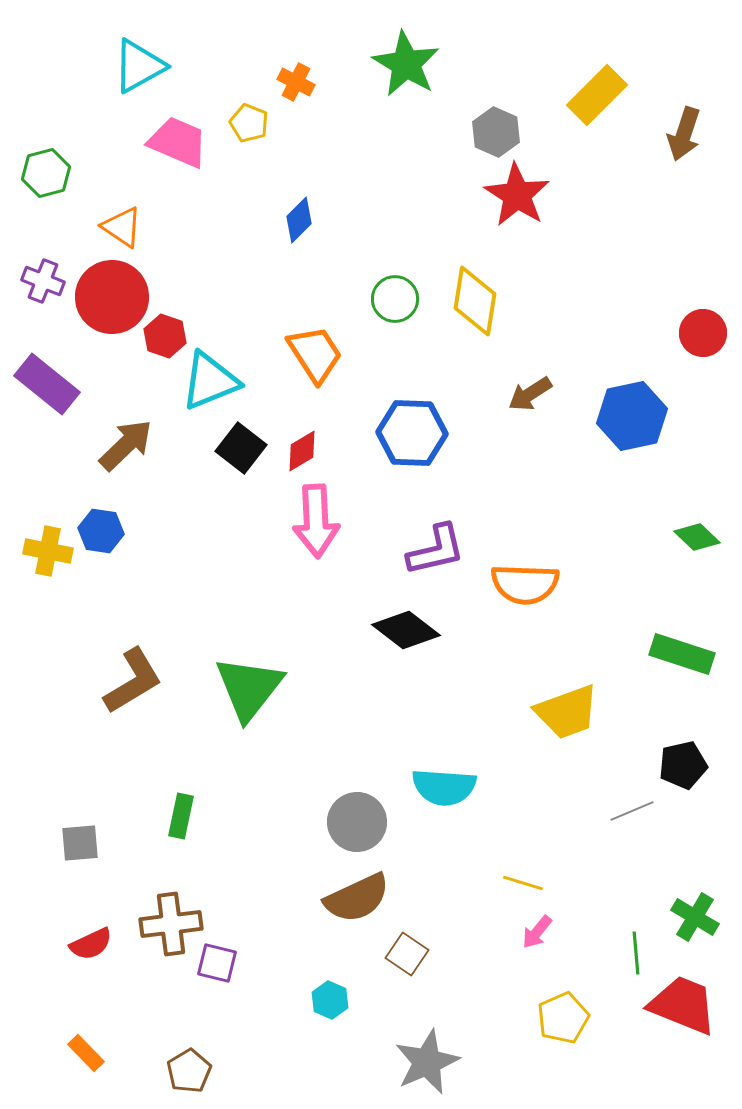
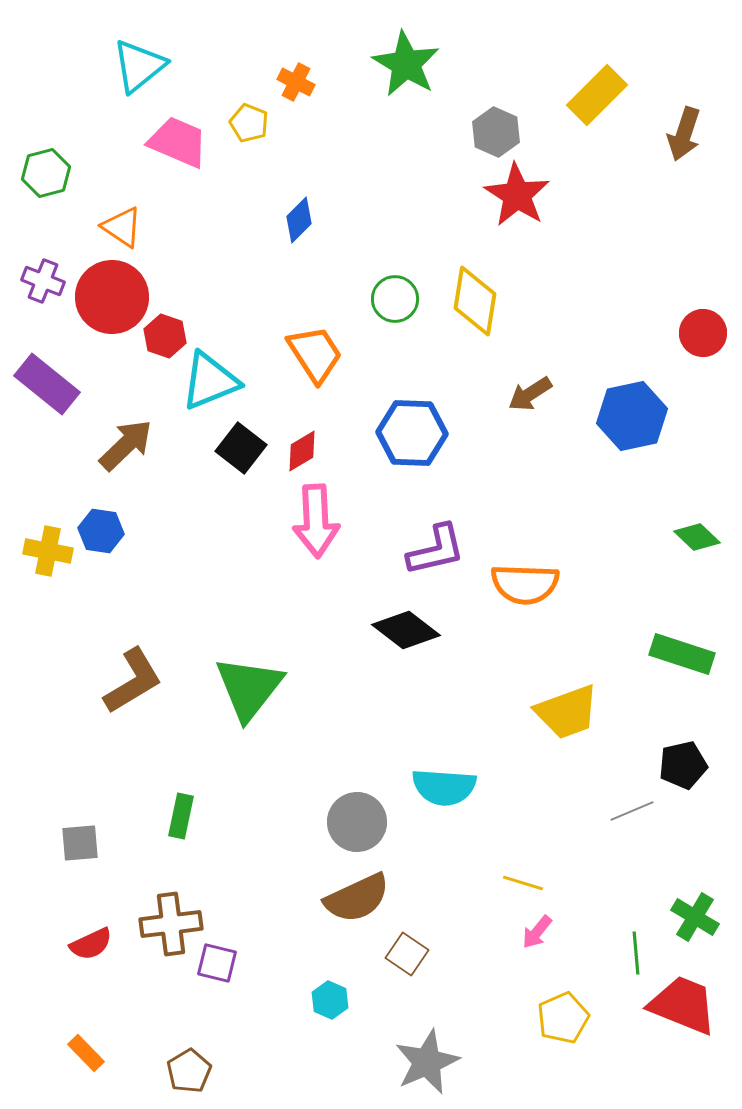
cyan triangle at (139, 66): rotated 10 degrees counterclockwise
